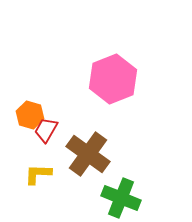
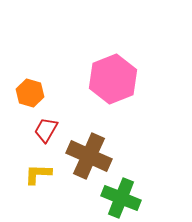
orange hexagon: moved 22 px up
brown cross: moved 1 px right, 2 px down; rotated 12 degrees counterclockwise
